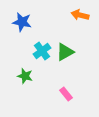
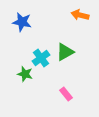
cyan cross: moved 1 px left, 7 px down
green star: moved 2 px up
